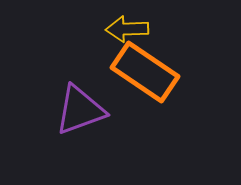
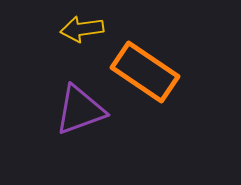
yellow arrow: moved 45 px left; rotated 6 degrees counterclockwise
